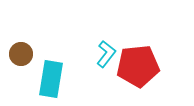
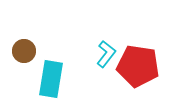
brown circle: moved 3 px right, 3 px up
red pentagon: rotated 15 degrees clockwise
